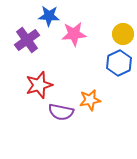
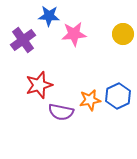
purple cross: moved 4 px left
blue hexagon: moved 1 px left, 33 px down
